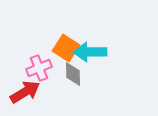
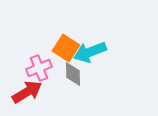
cyan arrow: rotated 20 degrees counterclockwise
red arrow: moved 2 px right
